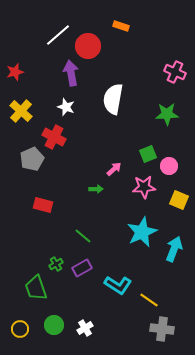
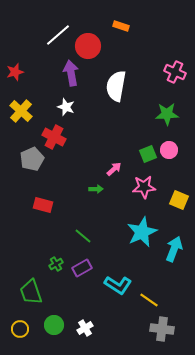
white semicircle: moved 3 px right, 13 px up
pink circle: moved 16 px up
green trapezoid: moved 5 px left, 4 px down
